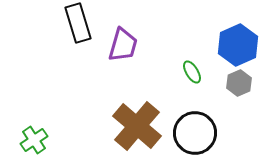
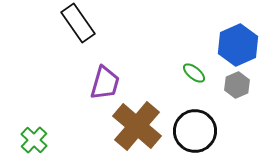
black rectangle: rotated 18 degrees counterclockwise
purple trapezoid: moved 18 px left, 38 px down
green ellipse: moved 2 px right, 1 px down; rotated 20 degrees counterclockwise
gray hexagon: moved 2 px left, 2 px down
black circle: moved 2 px up
green cross: rotated 12 degrees counterclockwise
